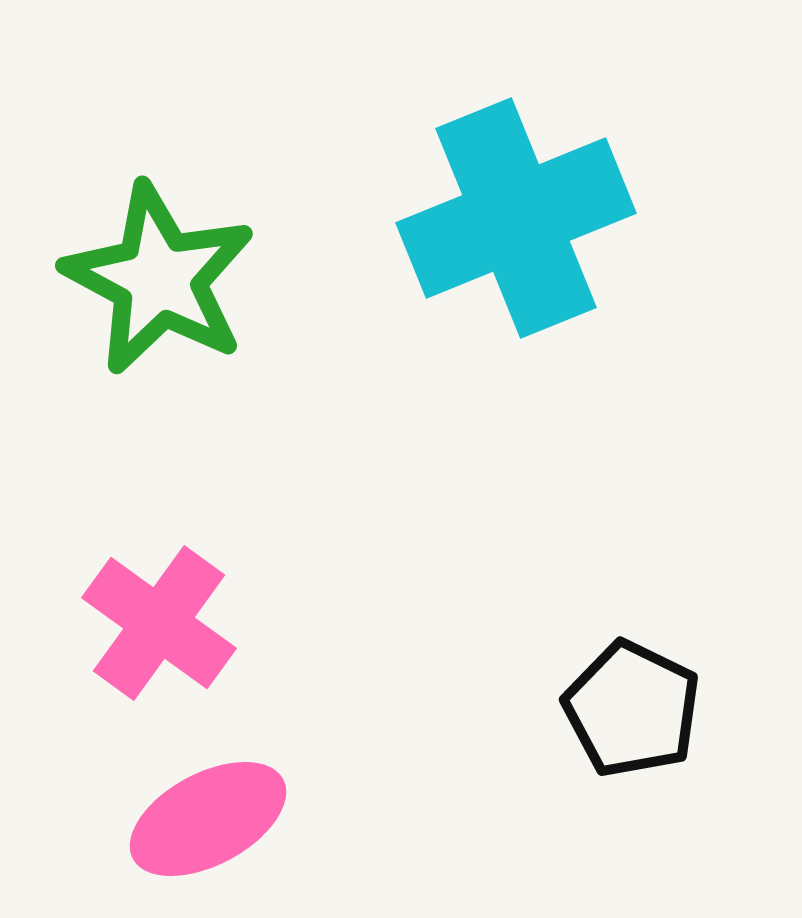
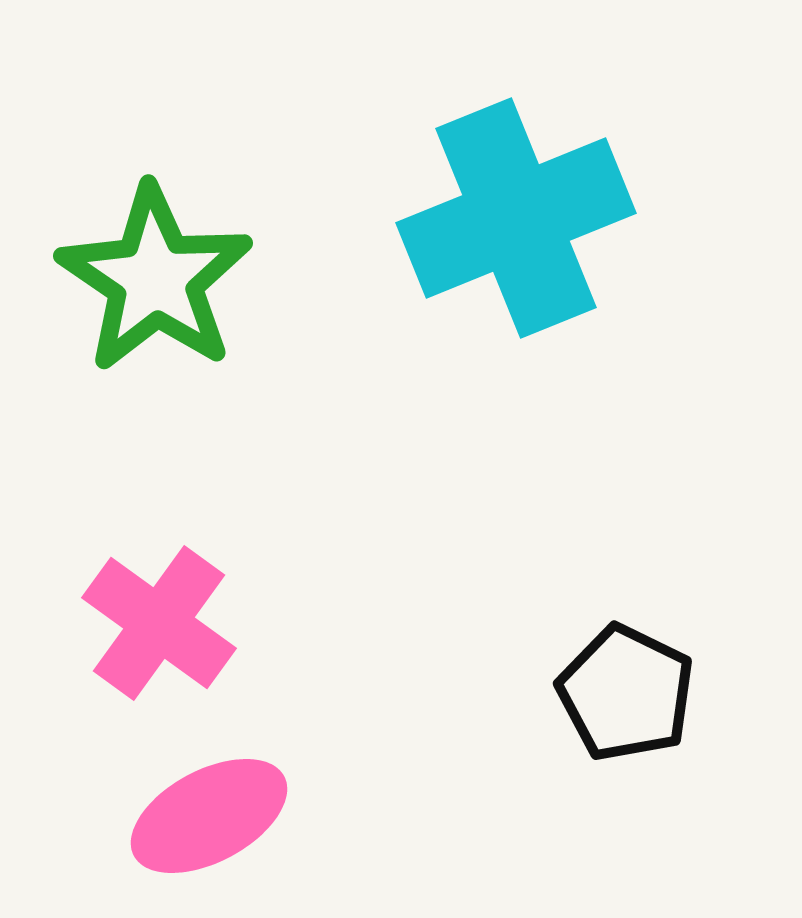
green star: moved 4 px left; rotated 6 degrees clockwise
black pentagon: moved 6 px left, 16 px up
pink ellipse: moved 1 px right, 3 px up
